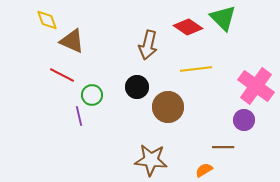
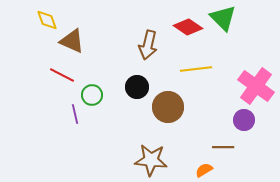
purple line: moved 4 px left, 2 px up
